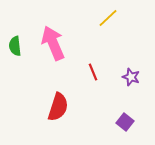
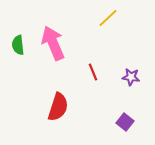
green semicircle: moved 3 px right, 1 px up
purple star: rotated 12 degrees counterclockwise
